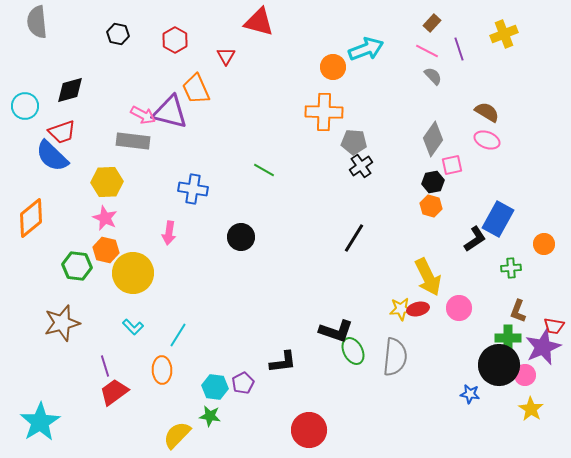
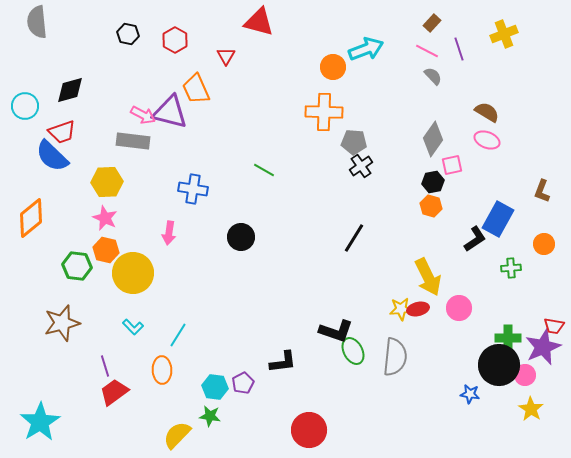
black hexagon at (118, 34): moved 10 px right
brown L-shape at (518, 311): moved 24 px right, 120 px up
